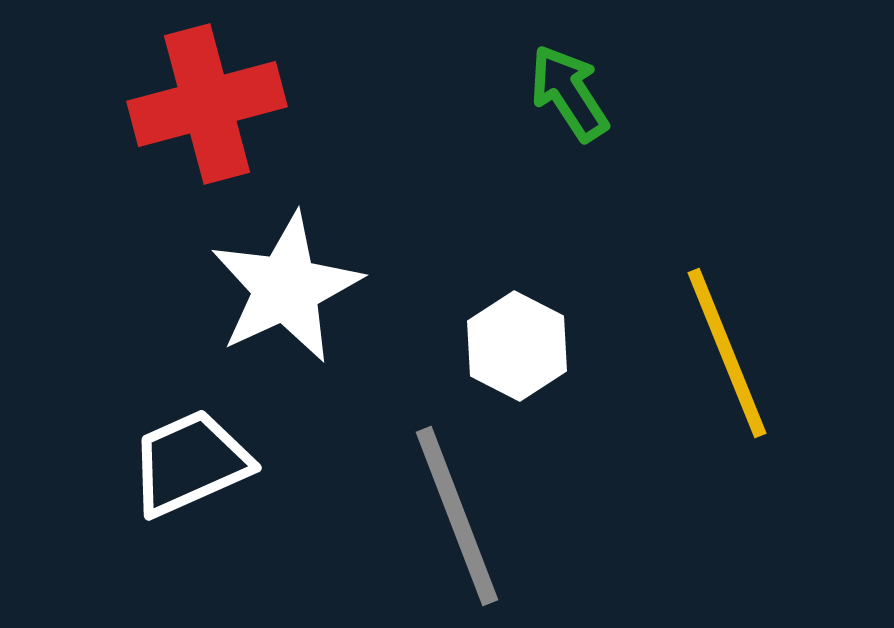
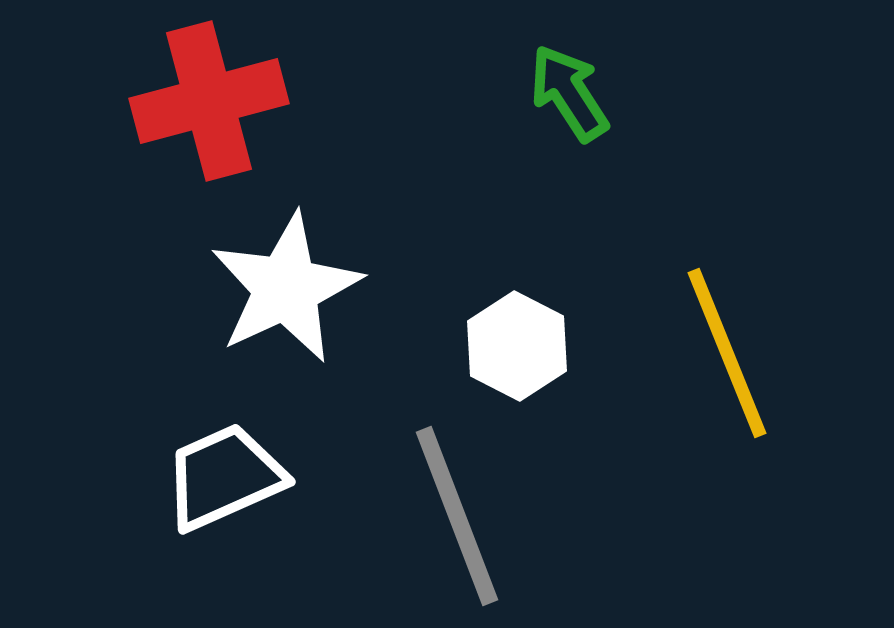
red cross: moved 2 px right, 3 px up
white trapezoid: moved 34 px right, 14 px down
